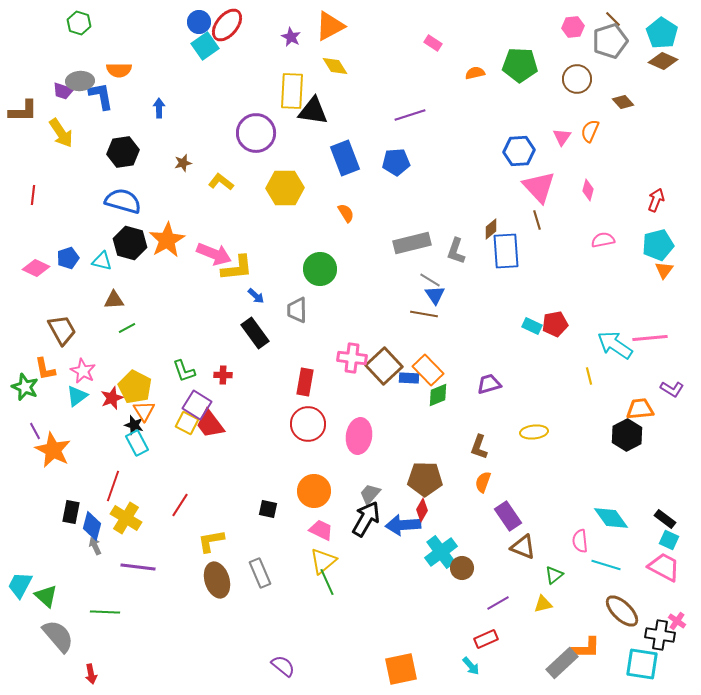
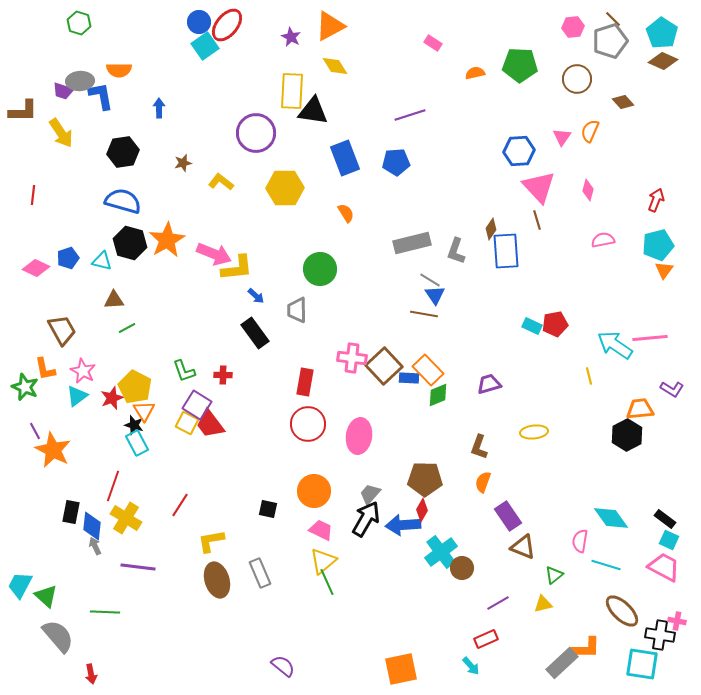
brown diamond at (491, 229): rotated 15 degrees counterclockwise
blue diamond at (92, 526): rotated 8 degrees counterclockwise
pink semicircle at (580, 541): rotated 15 degrees clockwise
pink cross at (677, 621): rotated 24 degrees counterclockwise
